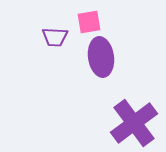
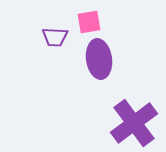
purple ellipse: moved 2 px left, 2 px down
